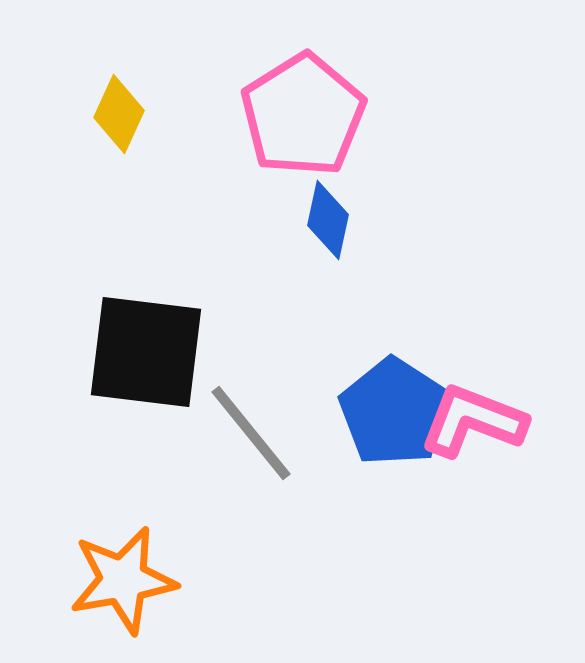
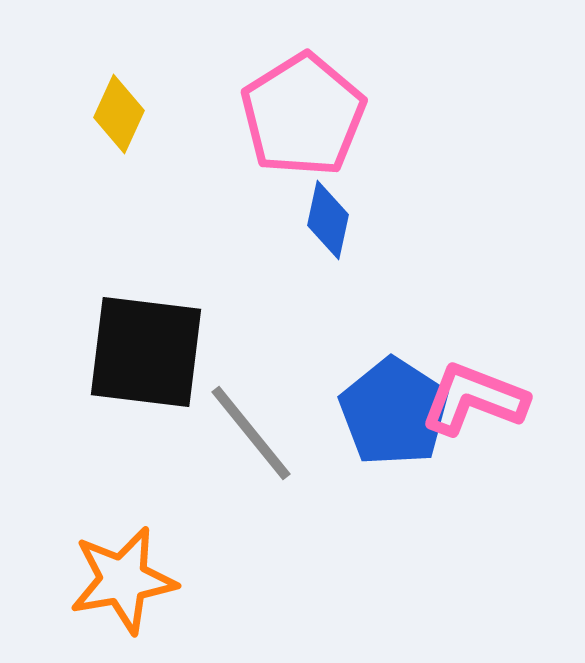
pink L-shape: moved 1 px right, 22 px up
